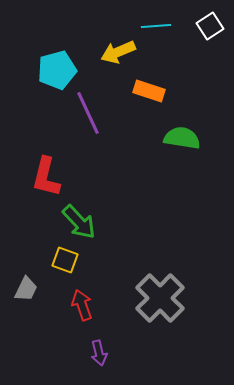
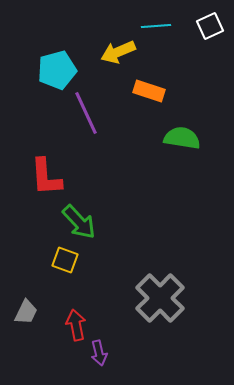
white square: rotated 8 degrees clockwise
purple line: moved 2 px left
red L-shape: rotated 18 degrees counterclockwise
gray trapezoid: moved 23 px down
red arrow: moved 6 px left, 20 px down; rotated 8 degrees clockwise
